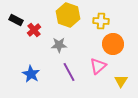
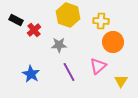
orange circle: moved 2 px up
